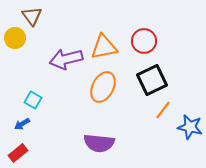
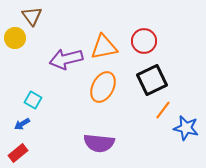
blue star: moved 4 px left, 1 px down
